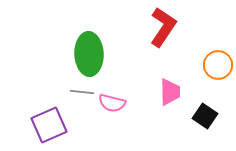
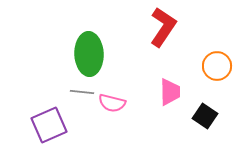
orange circle: moved 1 px left, 1 px down
